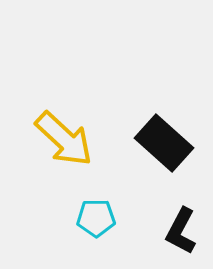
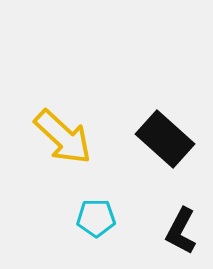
yellow arrow: moved 1 px left, 2 px up
black rectangle: moved 1 px right, 4 px up
